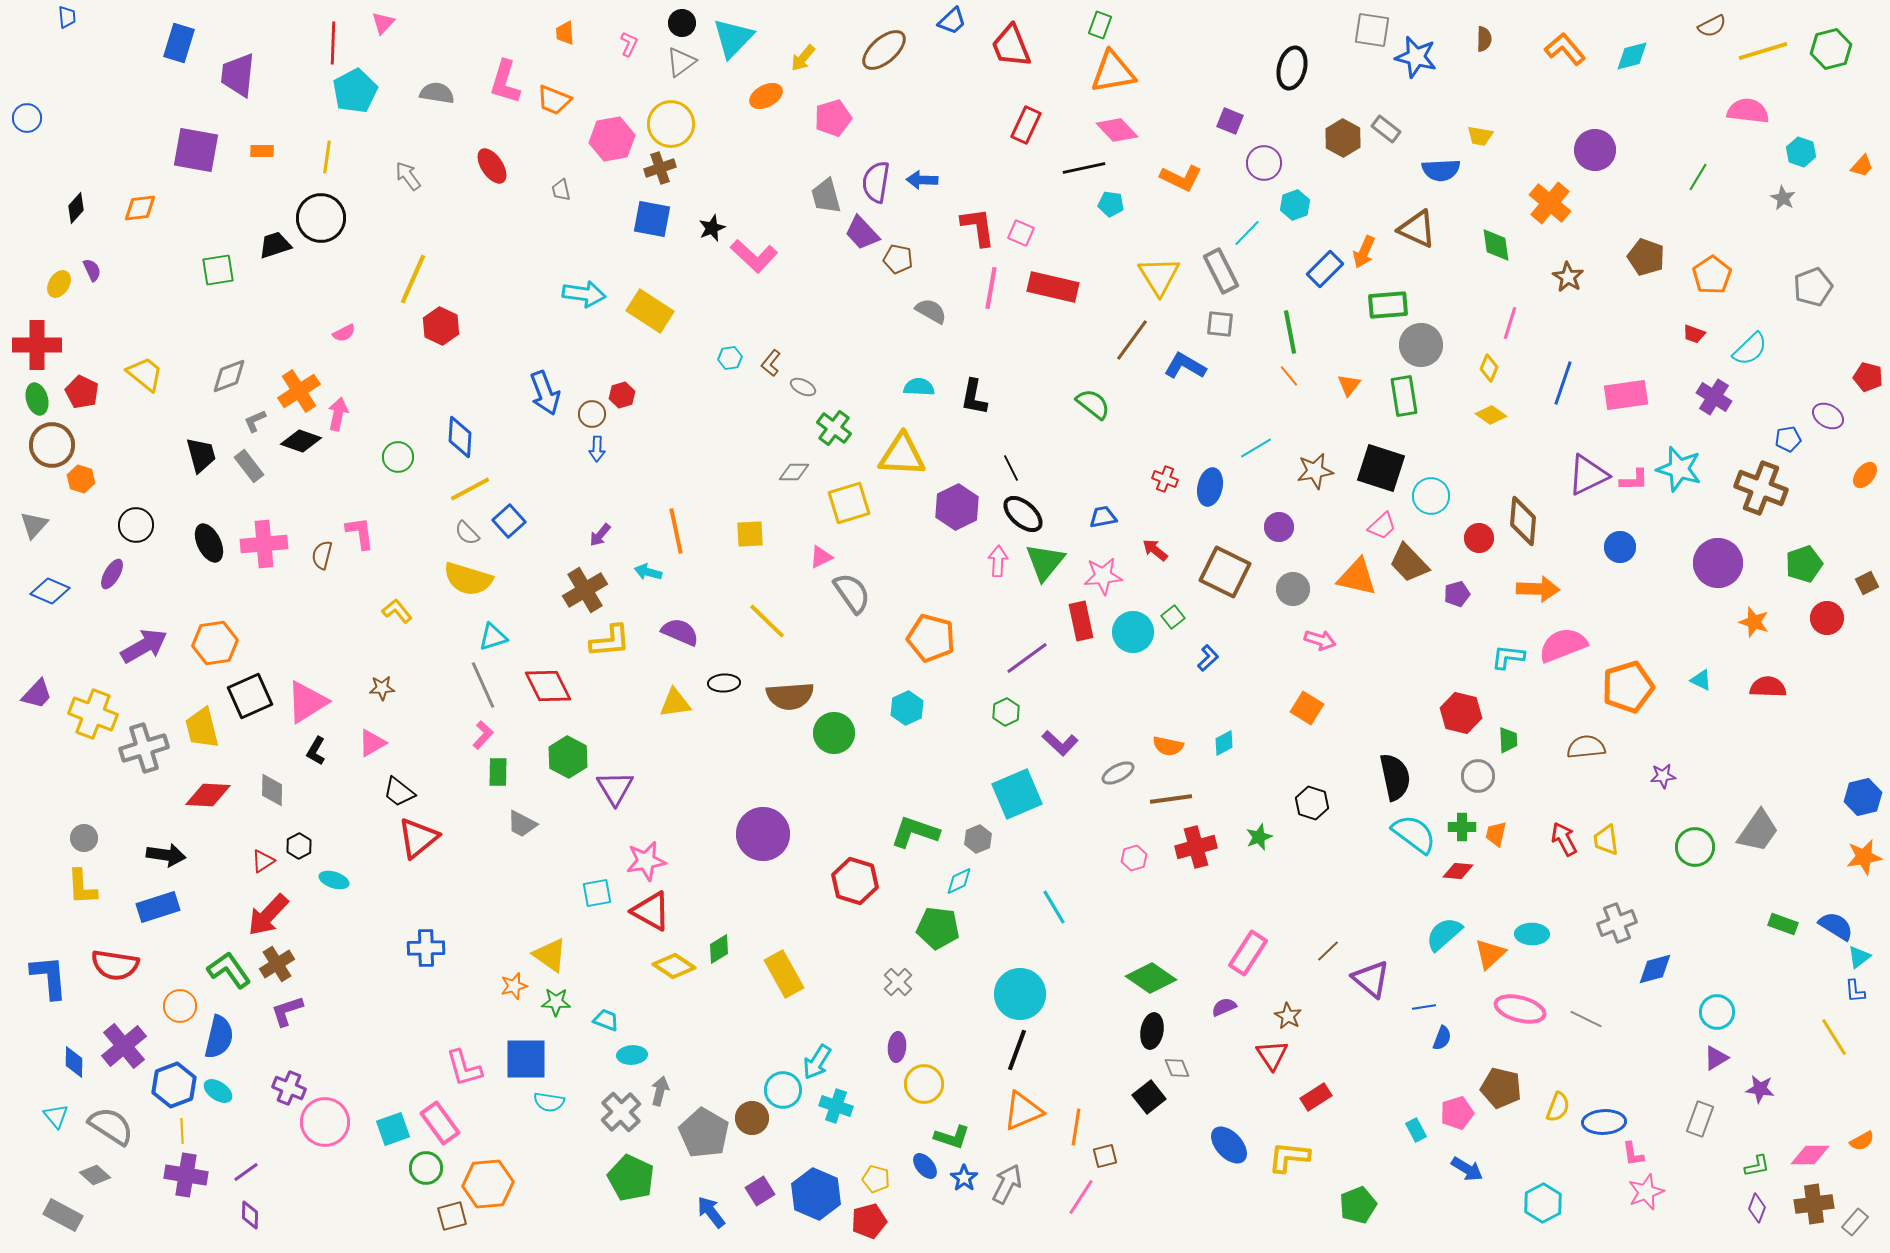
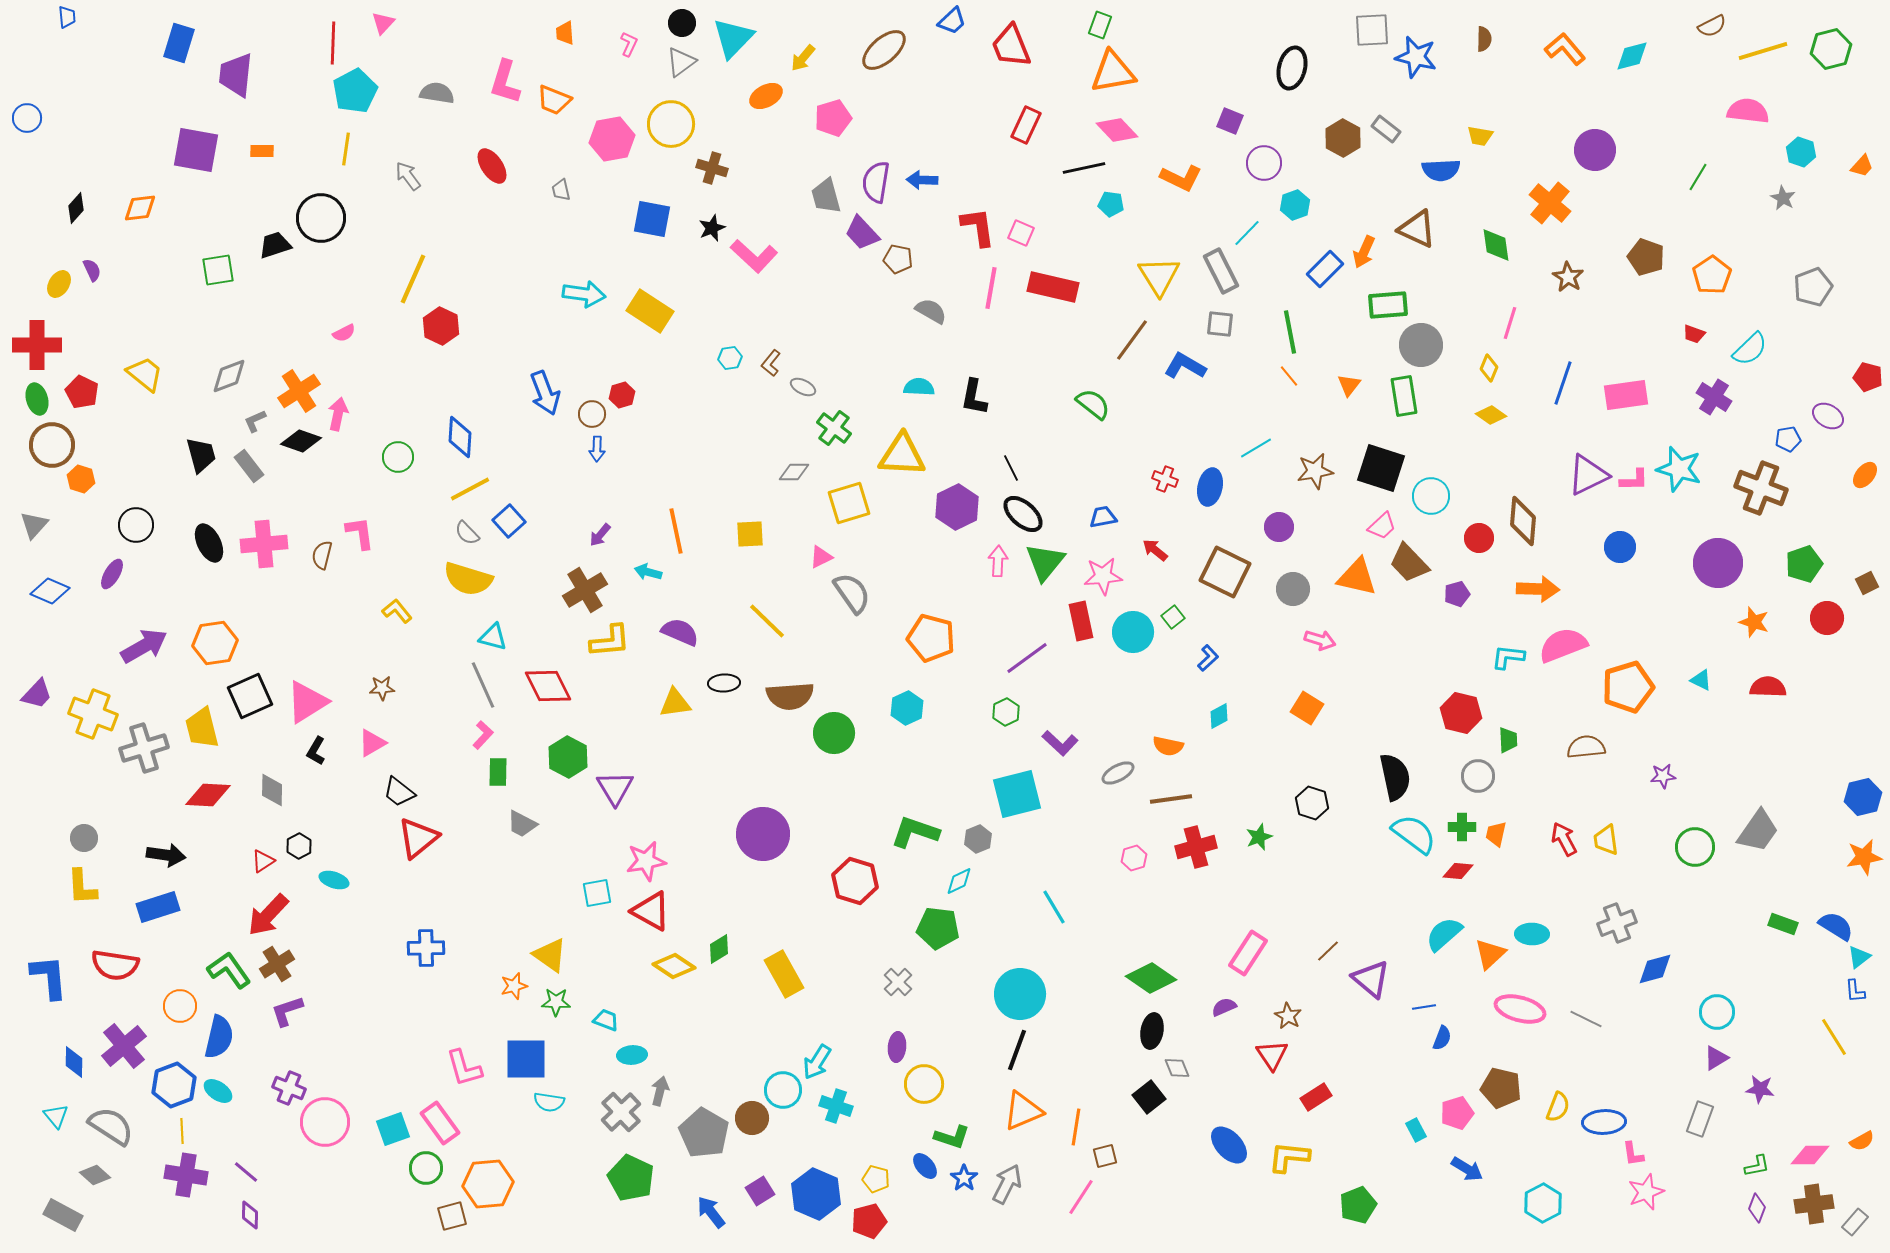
gray square at (1372, 30): rotated 12 degrees counterclockwise
purple trapezoid at (238, 75): moved 2 px left
yellow line at (327, 157): moved 19 px right, 8 px up
brown cross at (660, 168): moved 52 px right; rotated 36 degrees clockwise
cyan triangle at (493, 637): rotated 32 degrees clockwise
cyan diamond at (1224, 743): moved 5 px left, 27 px up
cyan square at (1017, 794): rotated 9 degrees clockwise
purple line at (246, 1172): rotated 76 degrees clockwise
